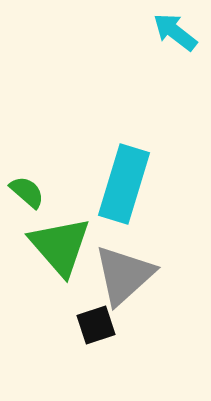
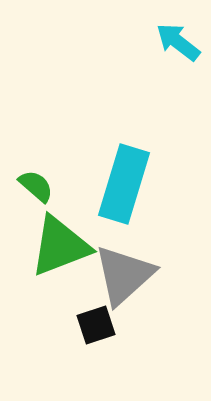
cyan arrow: moved 3 px right, 10 px down
green semicircle: moved 9 px right, 6 px up
green triangle: rotated 50 degrees clockwise
